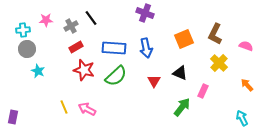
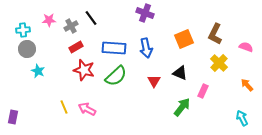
pink star: moved 3 px right
pink semicircle: moved 1 px down
